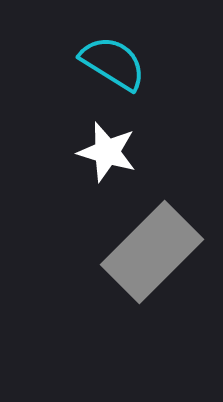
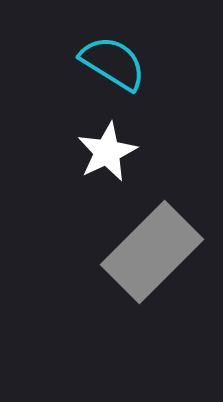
white star: rotated 30 degrees clockwise
